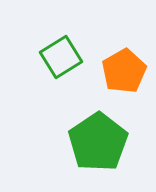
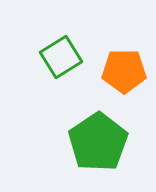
orange pentagon: rotated 30 degrees clockwise
